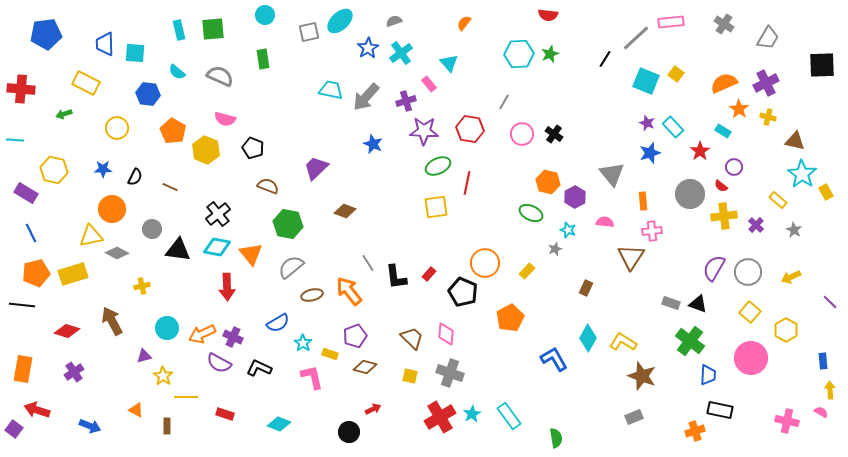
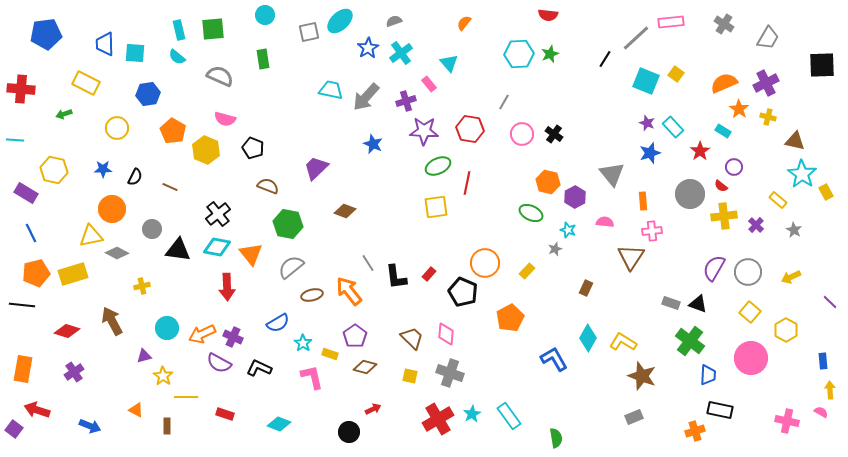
cyan semicircle at (177, 72): moved 15 px up
blue hexagon at (148, 94): rotated 15 degrees counterclockwise
purple pentagon at (355, 336): rotated 15 degrees counterclockwise
red cross at (440, 417): moved 2 px left, 2 px down
